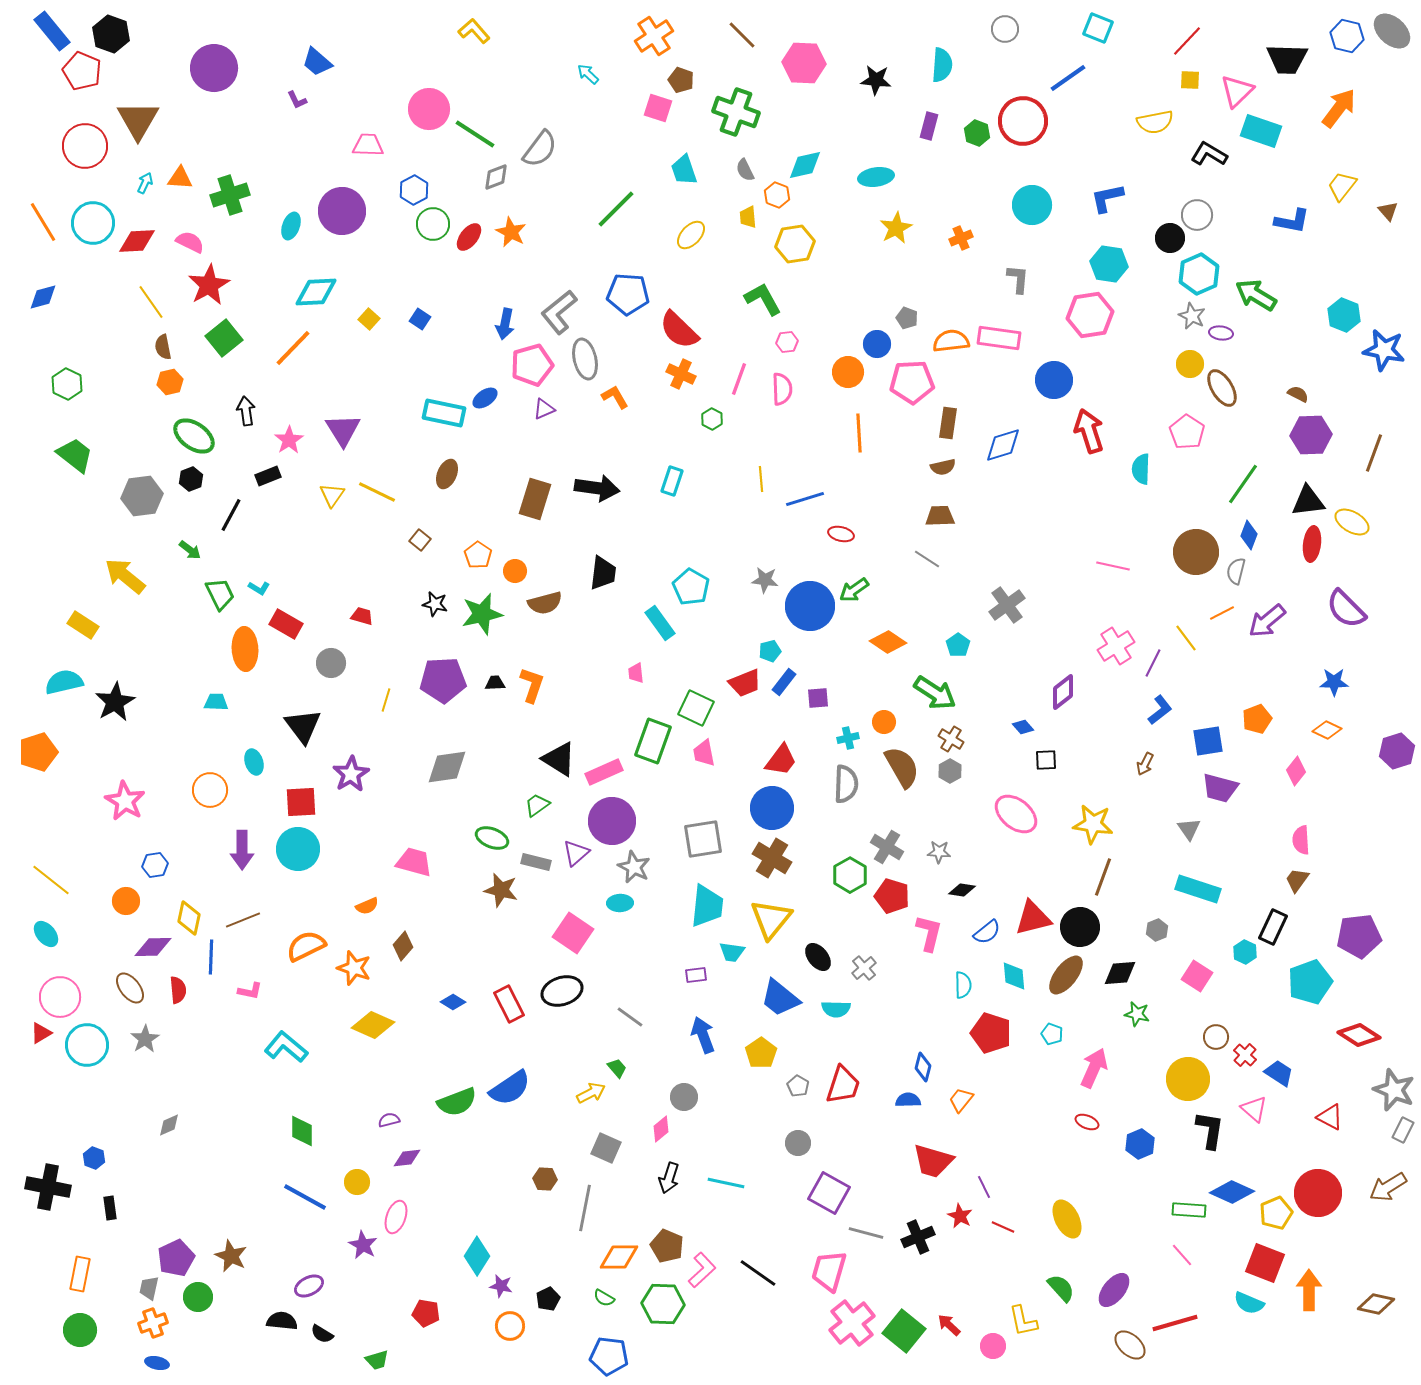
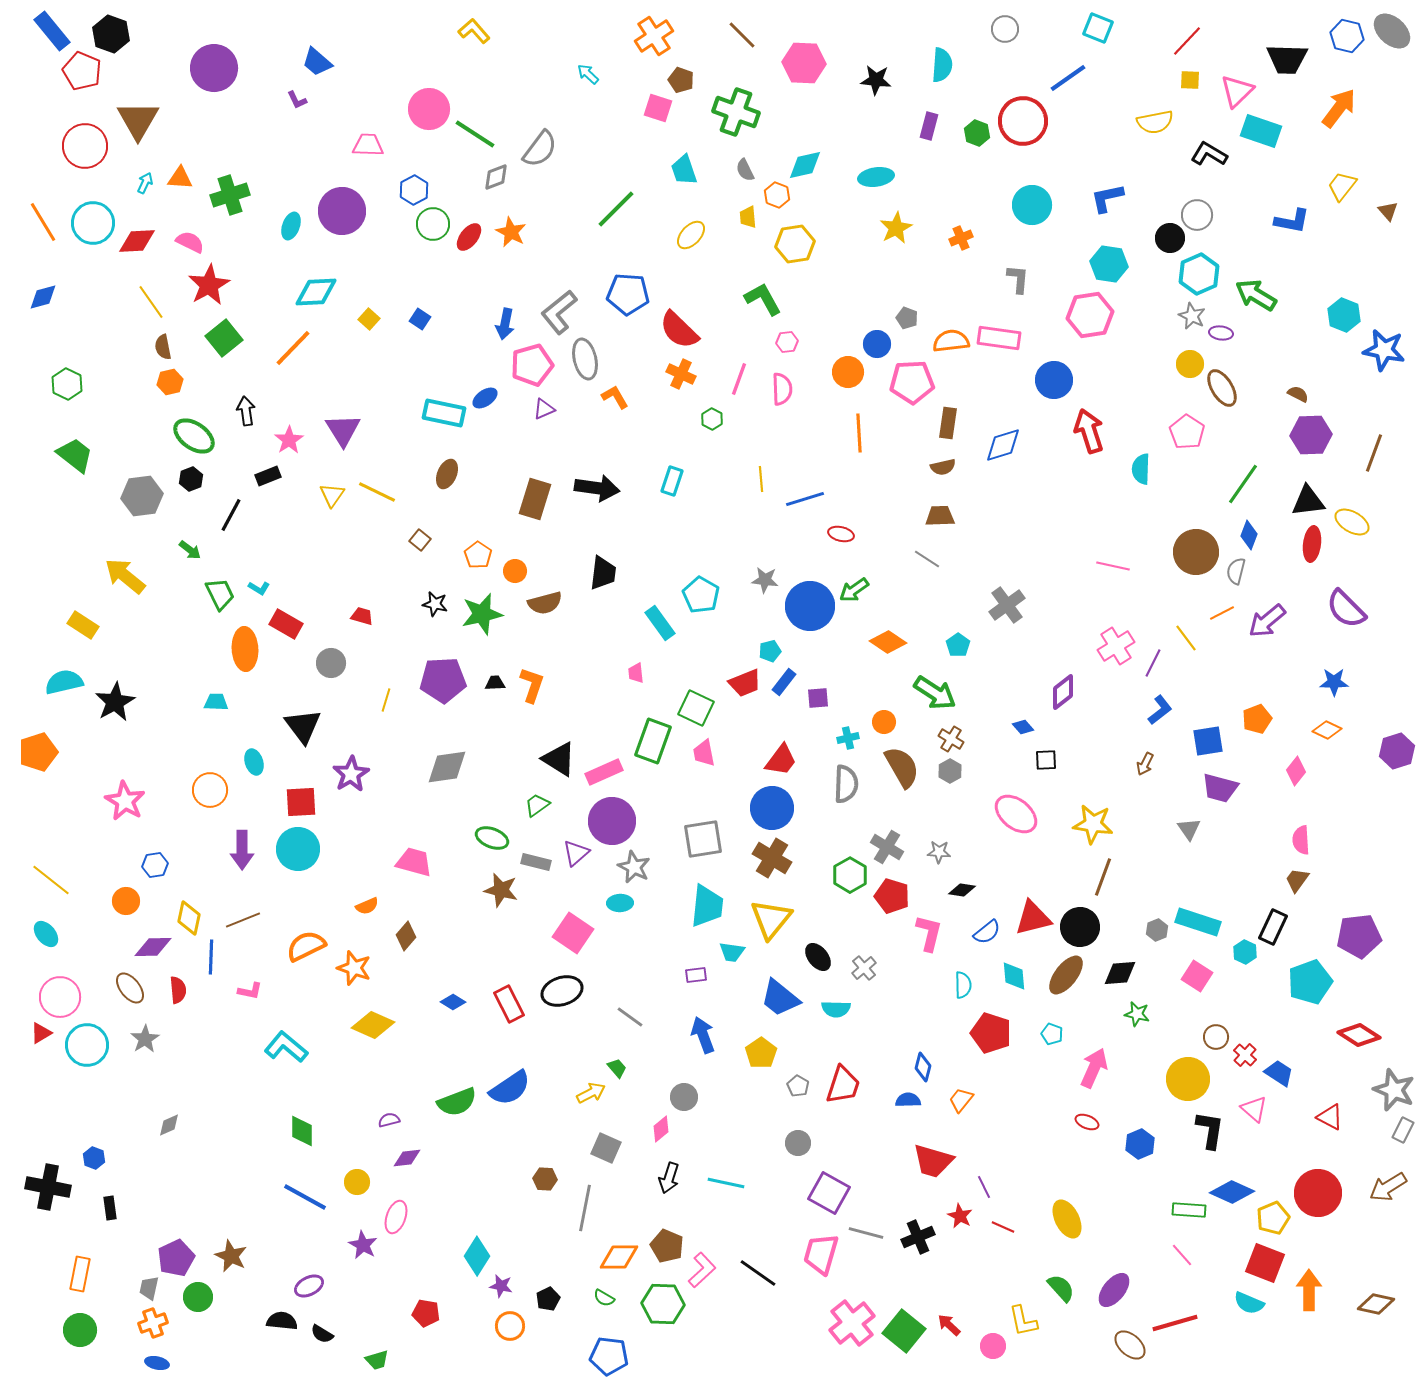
cyan pentagon at (691, 587): moved 10 px right, 8 px down
cyan rectangle at (1198, 889): moved 33 px down
brown diamond at (403, 946): moved 3 px right, 10 px up
yellow pentagon at (1276, 1213): moved 3 px left, 5 px down
pink trapezoid at (829, 1271): moved 8 px left, 17 px up
